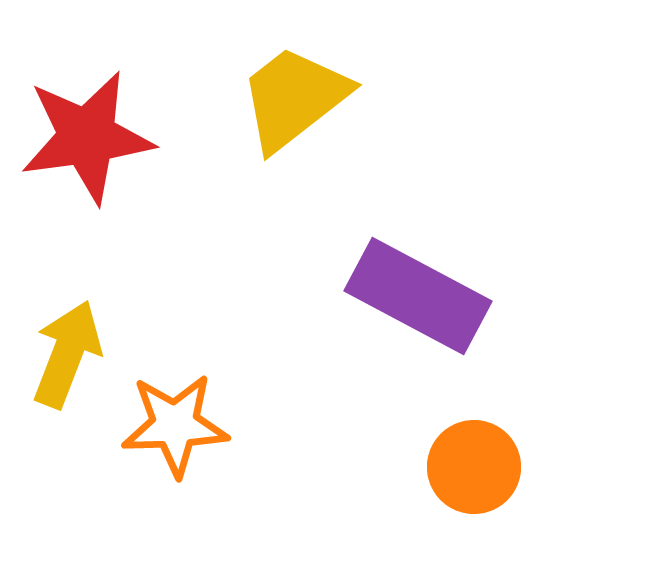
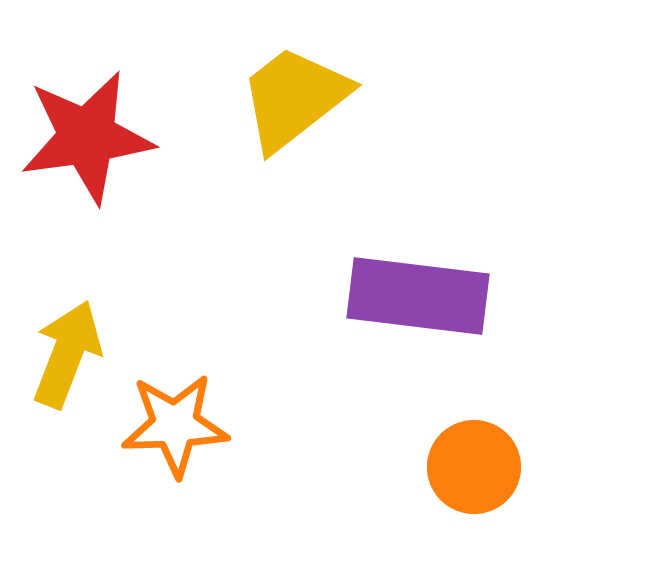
purple rectangle: rotated 21 degrees counterclockwise
